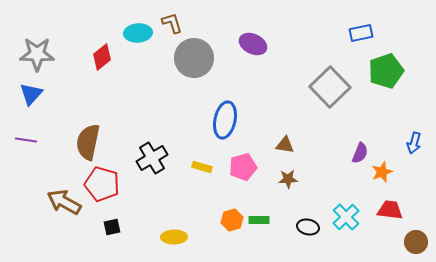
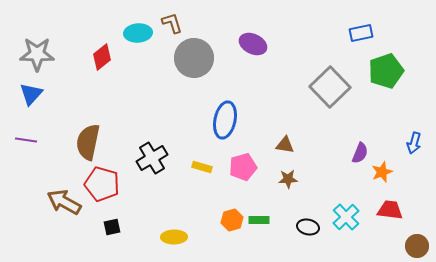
brown circle: moved 1 px right, 4 px down
